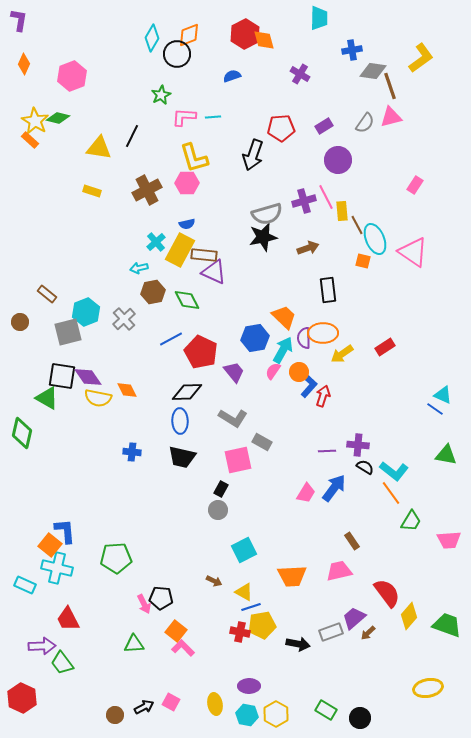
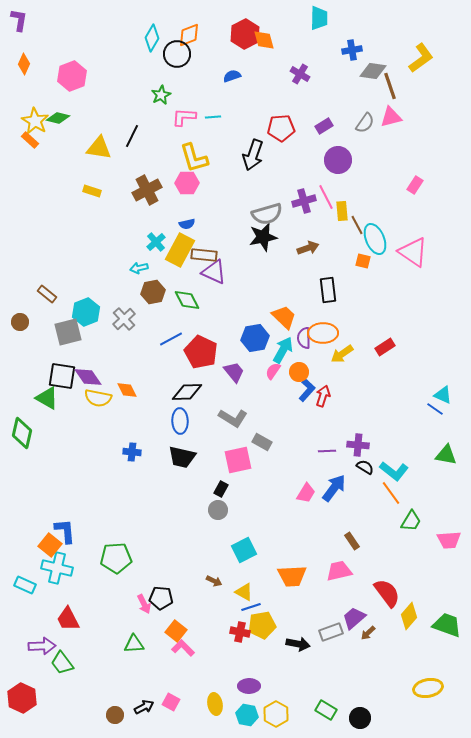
blue L-shape at (309, 386): moved 2 px left, 4 px down
